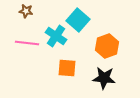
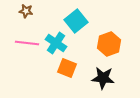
cyan square: moved 2 px left, 1 px down; rotated 10 degrees clockwise
cyan cross: moved 7 px down
orange hexagon: moved 2 px right, 2 px up
orange square: rotated 18 degrees clockwise
black star: moved 1 px left
